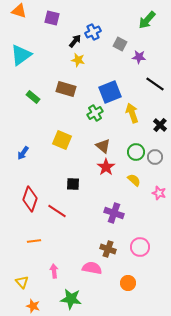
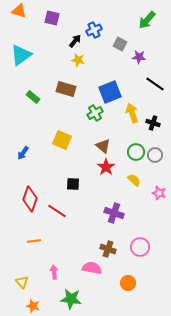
blue cross: moved 1 px right, 2 px up
black cross: moved 7 px left, 2 px up; rotated 24 degrees counterclockwise
gray circle: moved 2 px up
pink arrow: moved 1 px down
